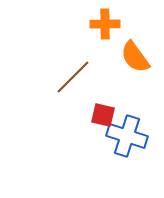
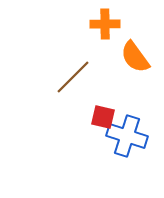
red square: moved 2 px down
